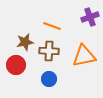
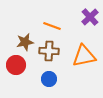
purple cross: rotated 24 degrees counterclockwise
